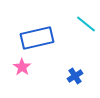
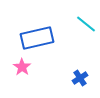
blue cross: moved 5 px right, 2 px down
